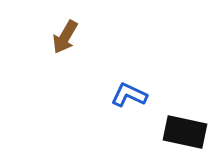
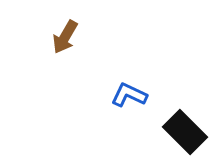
black rectangle: rotated 33 degrees clockwise
